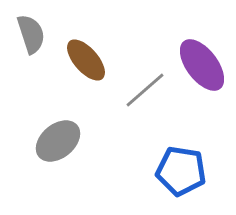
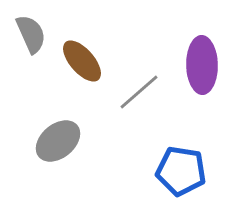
gray semicircle: rotated 6 degrees counterclockwise
brown ellipse: moved 4 px left, 1 px down
purple ellipse: rotated 36 degrees clockwise
gray line: moved 6 px left, 2 px down
